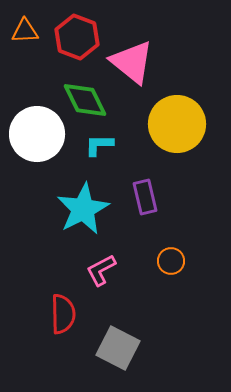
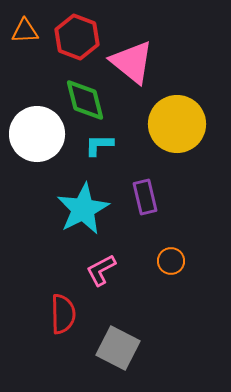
green diamond: rotated 12 degrees clockwise
